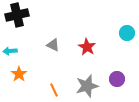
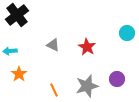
black cross: rotated 25 degrees counterclockwise
